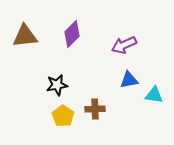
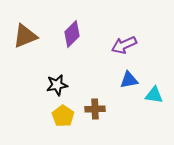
brown triangle: rotated 16 degrees counterclockwise
